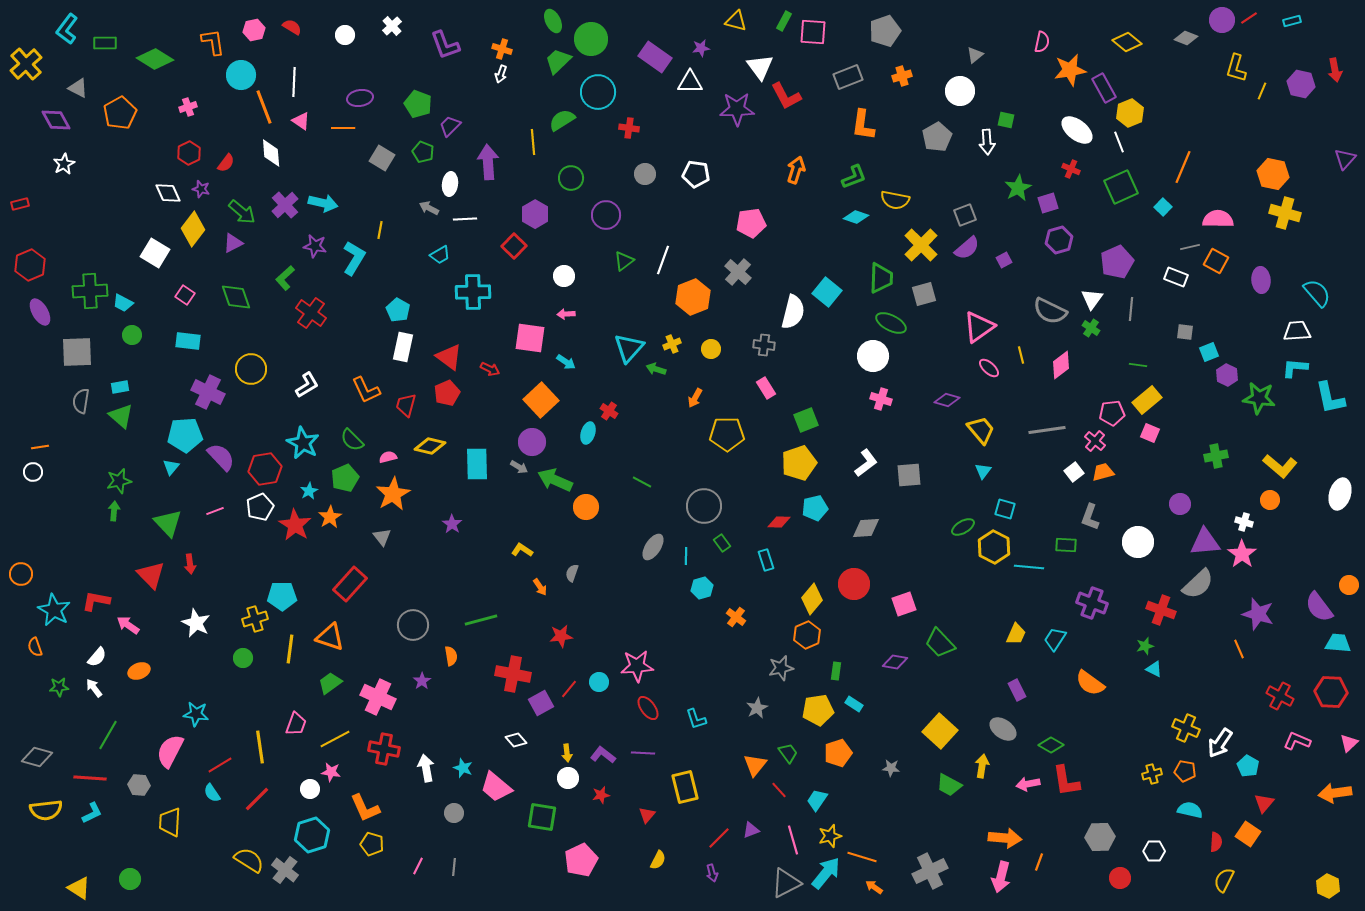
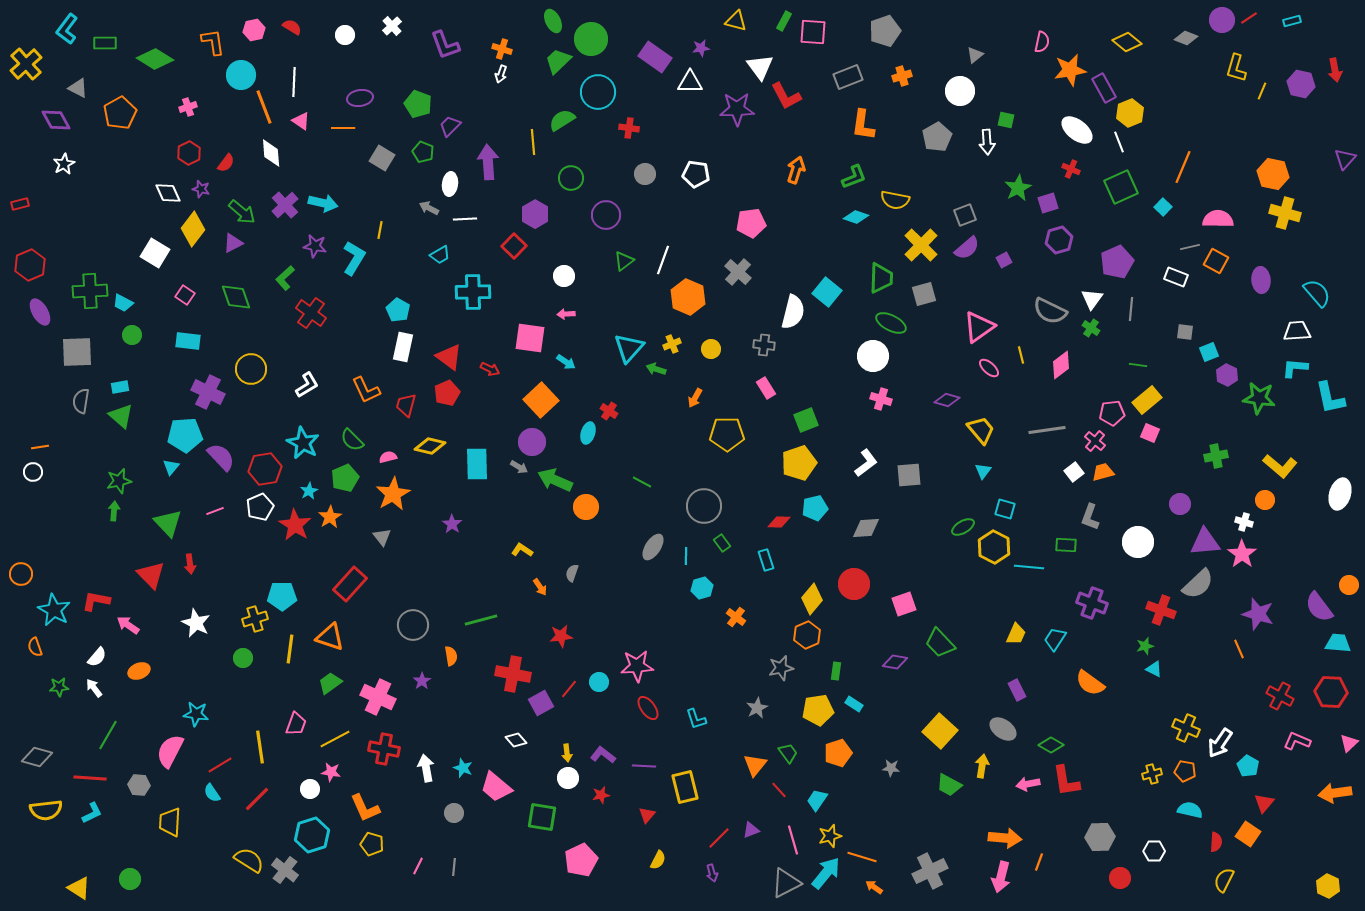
orange hexagon at (693, 297): moved 5 px left; rotated 16 degrees counterclockwise
orange circle at (1270, 500): moved 5 px left
purple line at (643, 753): moved 1 px right, 13 px down
